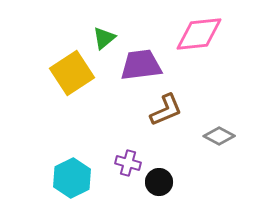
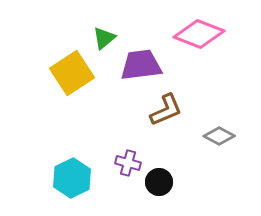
pink diamond: rotated 27 degrees clockwise
